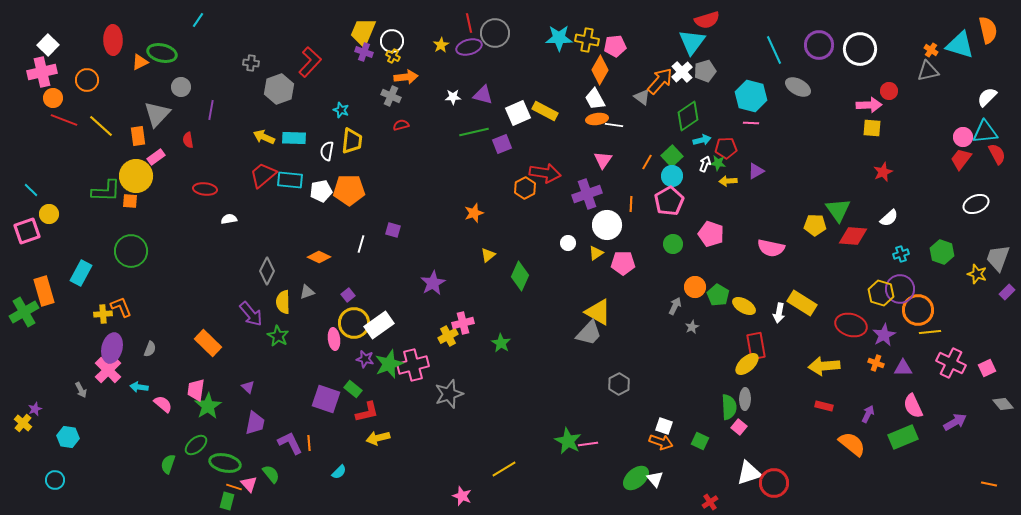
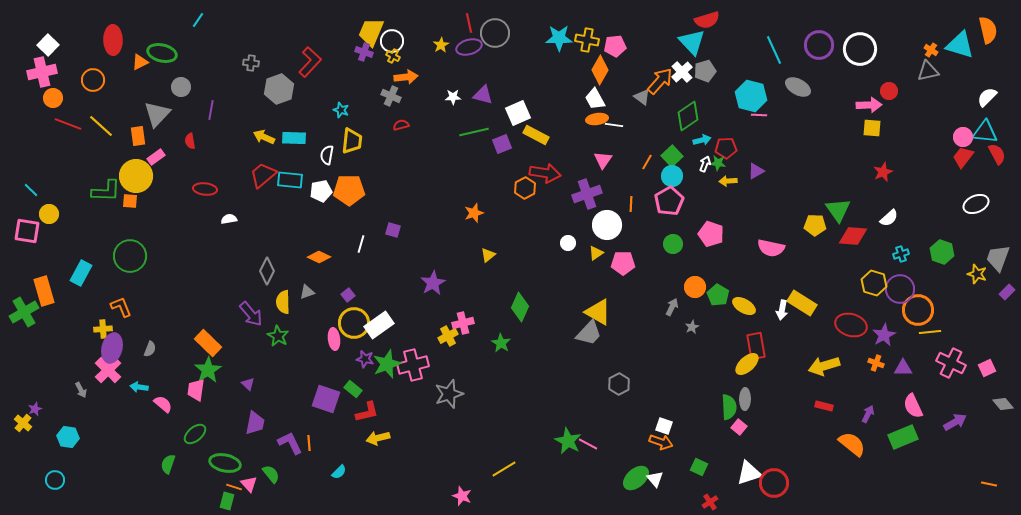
yellow trapezoid at (363, 32): moved 8 px right
cyan triangle at (692, 42): rotated 20 degrees counterclockwise
orange circle at (87, 80): moved 6 px right
yellow rectangle at (545, 111): moved 9 px left, 24 px down
red line at (64, 120): moved 4 px right, 4 px down
pink line at (751, 123): moved 8 px right, 8 px up
cyan triangle at (985, 132): rotated 12 degrees clockwise
red semicircle at (188, 140): moved 2 px right, 1 px down
white semicircle at (327, 151): moved 4 px down
red trapezoid at (961, 159): moved 2 px right, 2 px up
pink square at (27, 231): rotated 28 degrees clockwise
green circle at (131, 251): moved 1 px left, 5 px down
green diamond at (520, 276): moved 31 px down
yellow hexagon at (881, 293): moved 7 px left, 10 px up
gray arrow at (675, 306): moved 3 px left, 1 px down
white arrow at (779, 313): moved 3 px right, 3 px up
yellow cross at (103, 314): moved 15 px down
green star at (389, 364): moved 2 px left
yellow arrow at (824, 366): rotated 12 degrees counterclockwise
purple triangle at (248, 387): moved 3 px up
green star at (208, 406): moved 36 px up
green square at (700, 441): moved 1 px left, 26 px down
pink line at (588, 444): rotated 36 degrees clockwise
green ellipse at (196, 445): moved 1 px left, 11 px up
